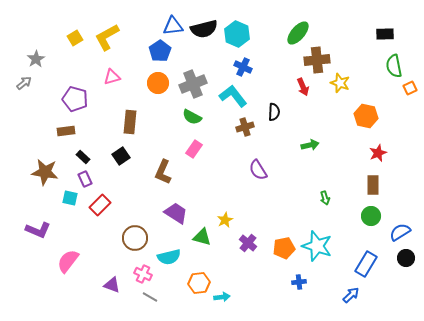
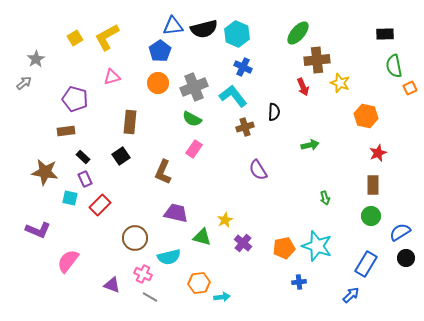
gray cross at (193, 84): moved 1 px right, 3 px down
green semicircle at (192, 117): moved 2 px down
purple trapezoid at (176, 213): rotated 20 degrees counterclockwise
purple cross at (248, 243): moved 5 px left
